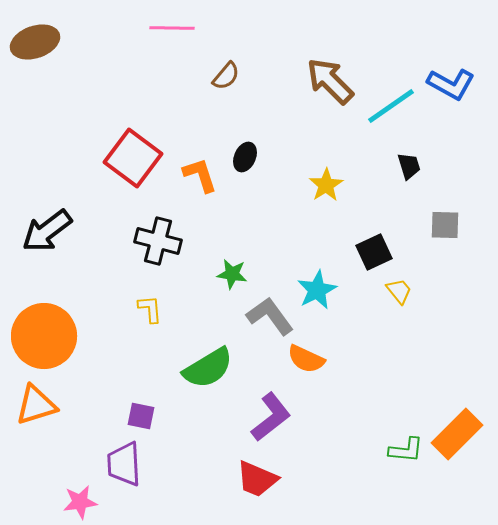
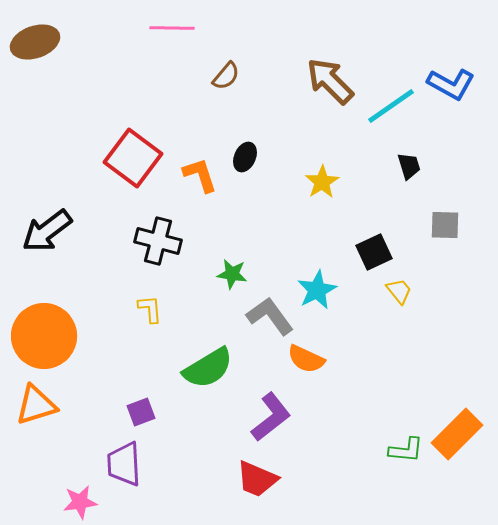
yellow star: moved 4 px left, 3 px up
purple square: moved 4 px up; rotated 32 degrees counterclockwise
